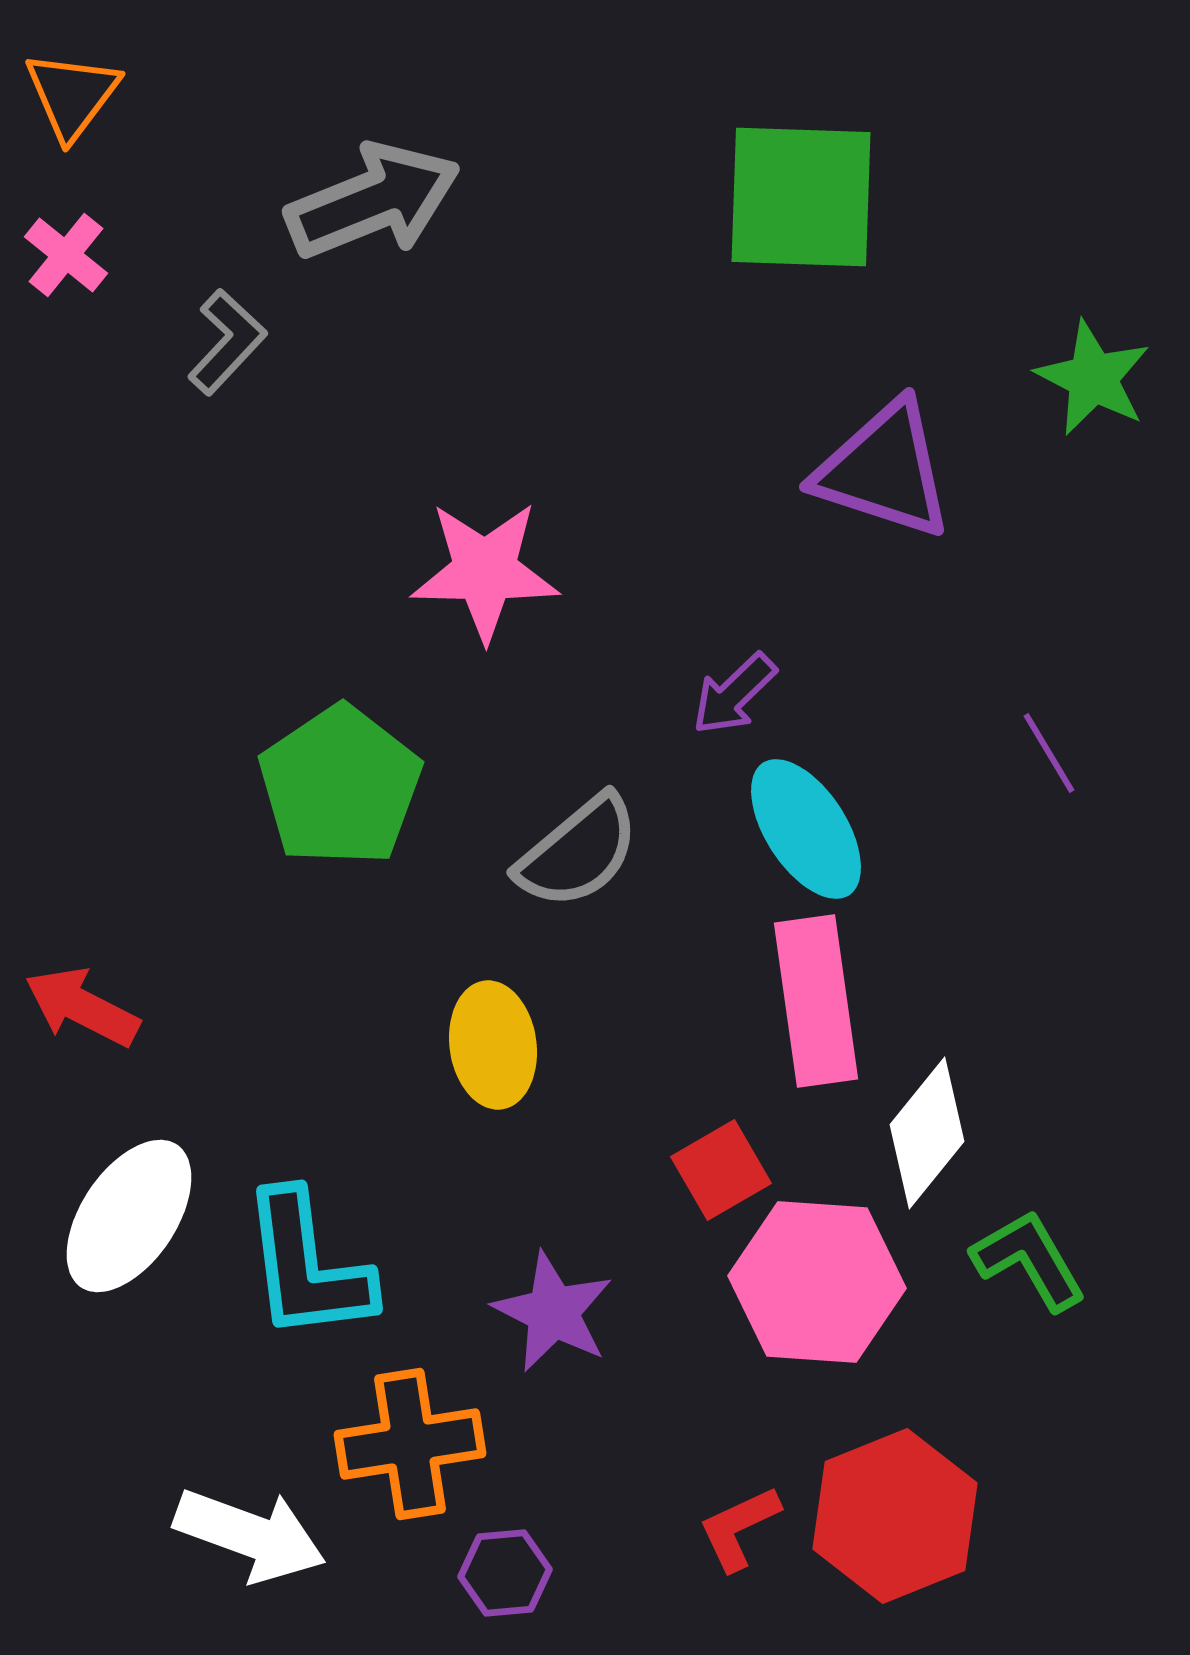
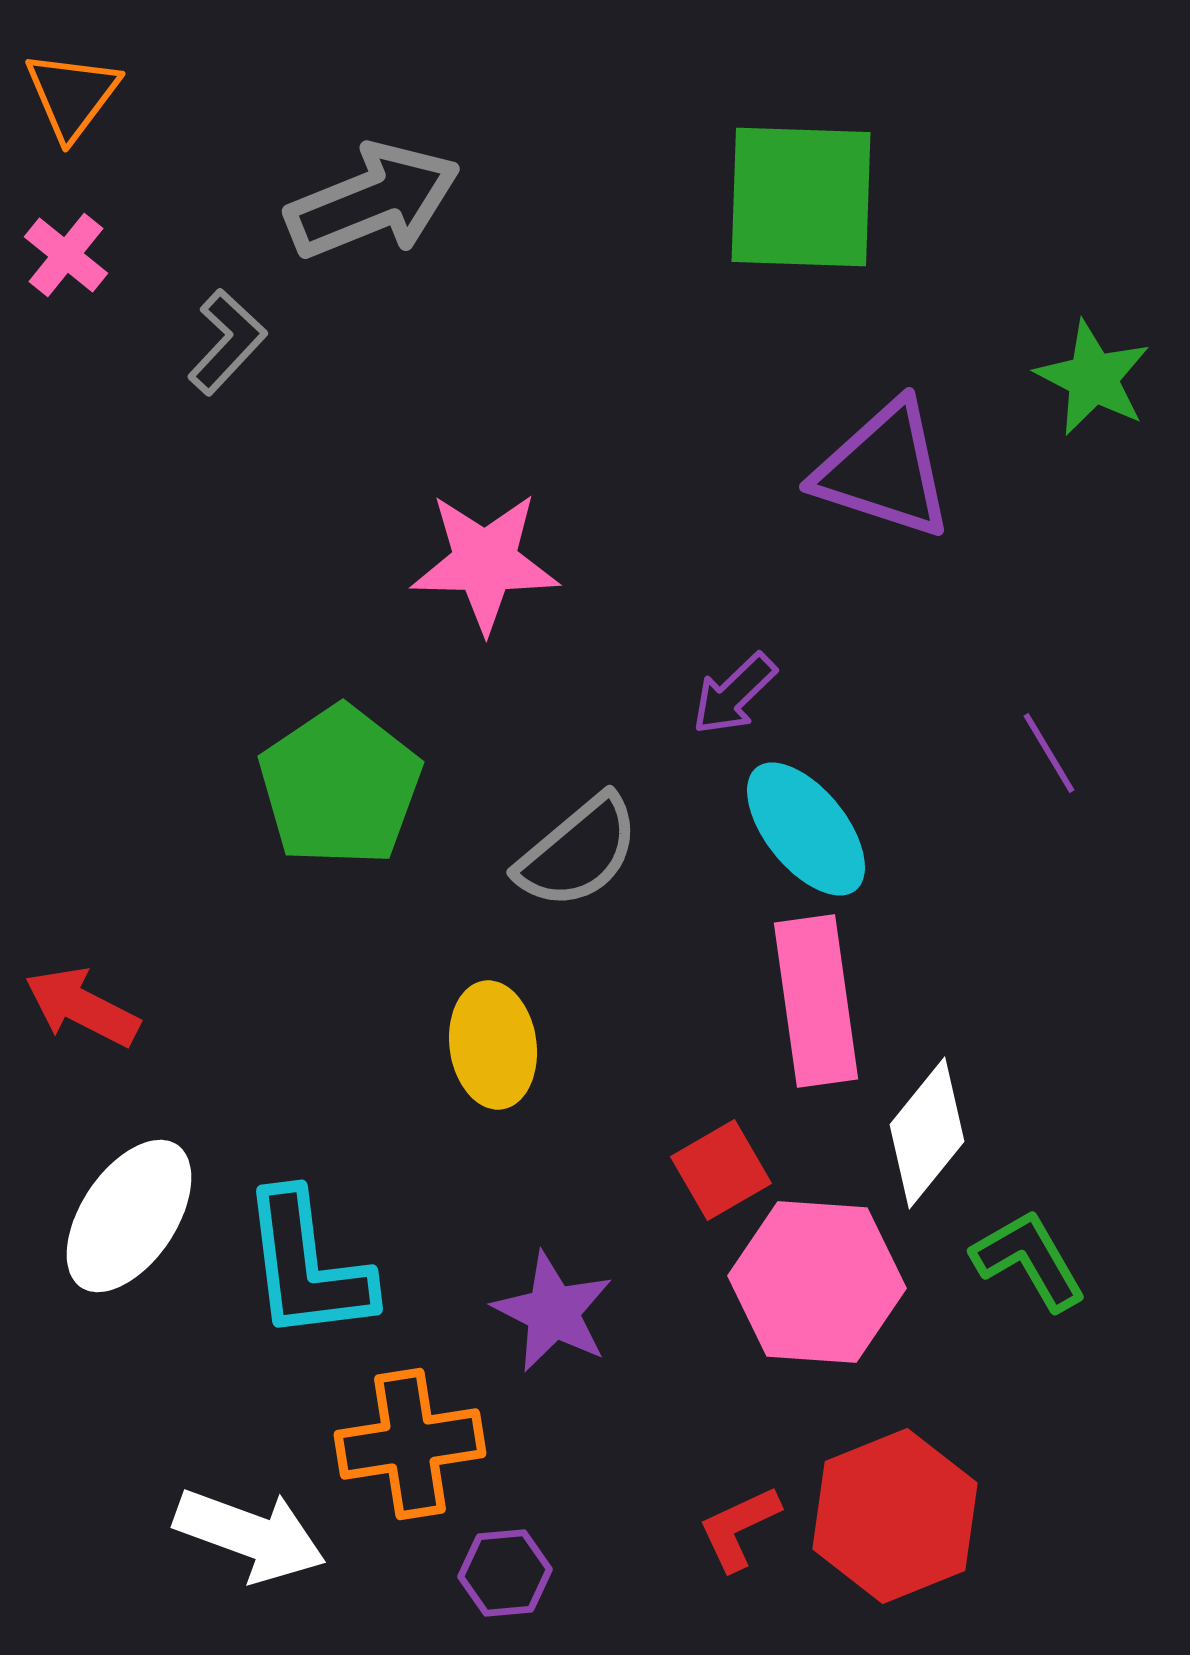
pink star: moved 9 px up
cyan ellipse: rotated 6 degrees counterclockwise
